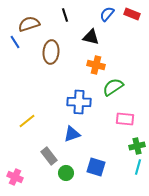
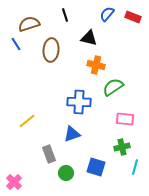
red rectangle: moved 1 px right, 3 px down
black triangle: moved 2 px left, 1 px down
blue line: moved 1 px right, 2 px down
brown ellipse: moved 2 px up
green cross: moved 15 px left, 1 px down
gray rectangle: moved 2 px up; rotated 18 degrees clockwise
cyan line: moved 3 px left
pink cross: moved 1 px left, 5 px down; rotated 21 degrees clockwise
